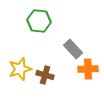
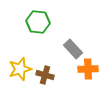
green hexagon: moved 1 px left, 1 px down
